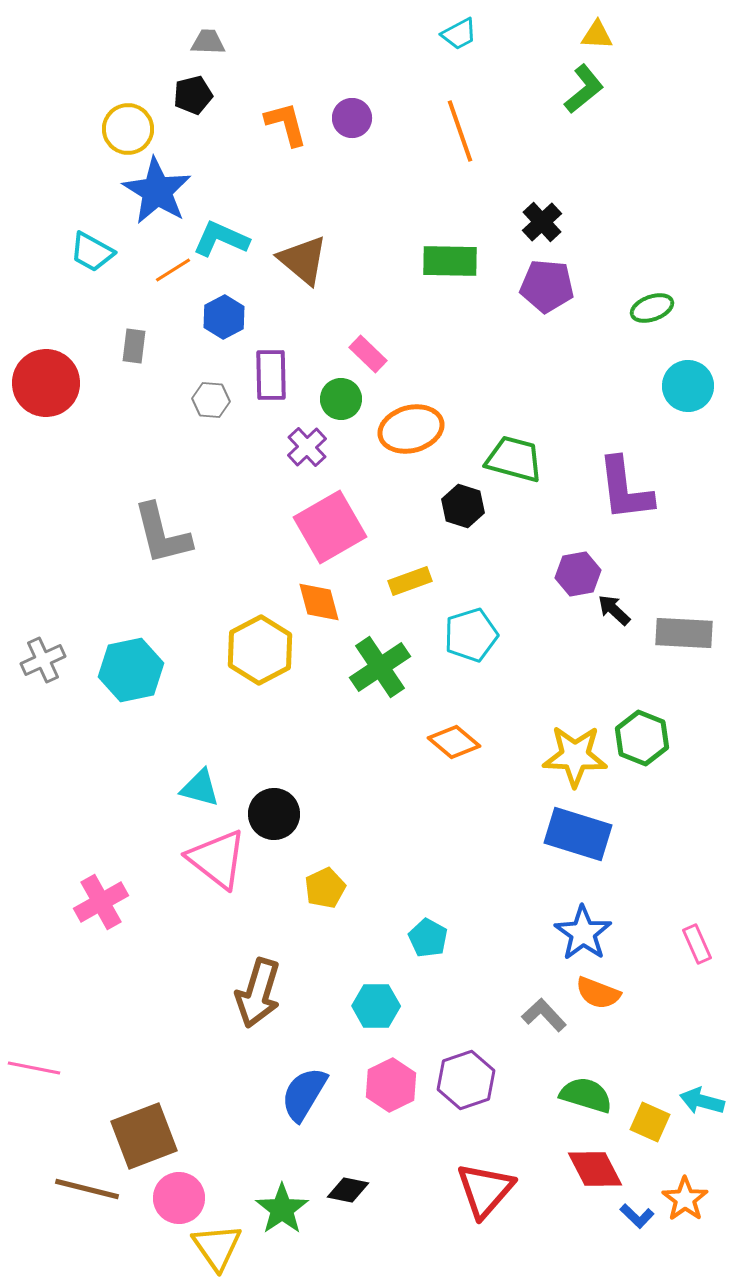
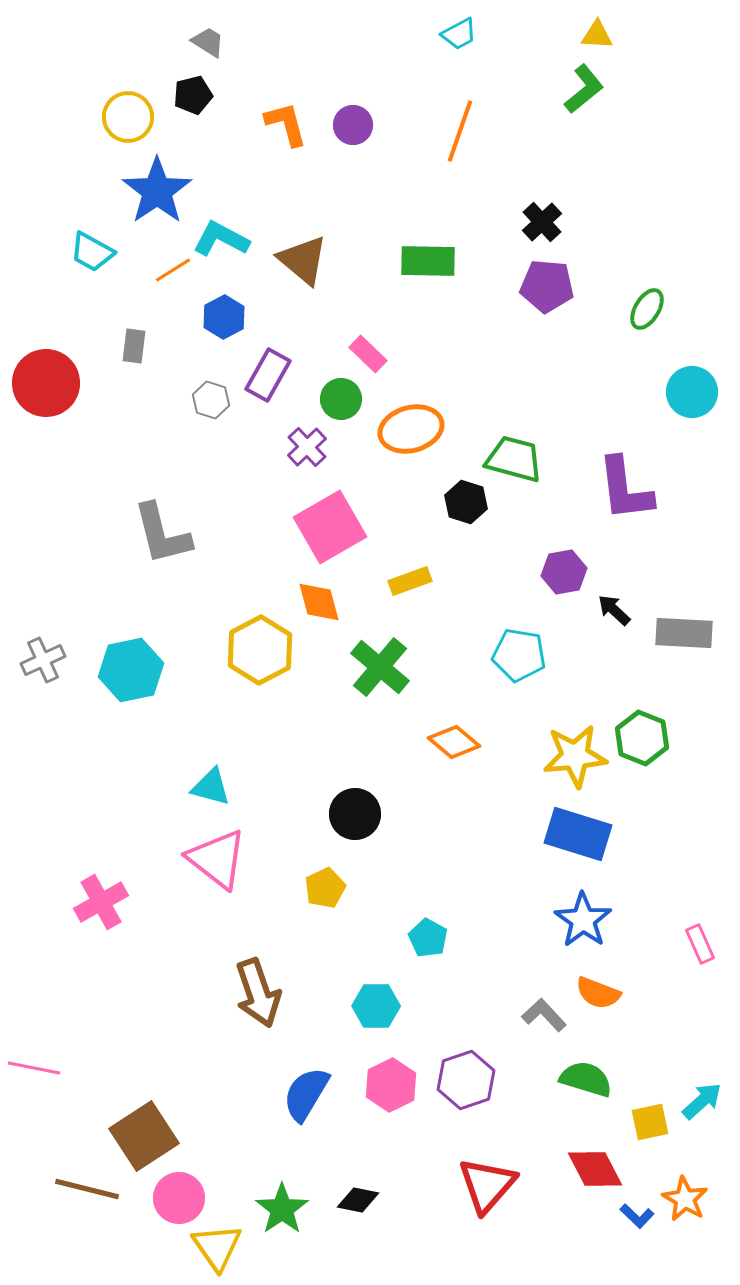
gray trapezoid at (208, 42): rotated 30 degrees clockwise
purple circle at (352, 118): moved 1 px right, 7 px down
yellow circle at (128, 129): moved 12 px up
orange line at (460, 131): rotated 38 degrees clockwise
blue star at (157, 191): rotated 6 degrees clockwise
cyan L-shape at (221, 239): rotated 4 degrees clockwise
green rectangle at (450, 261): moved 22 px left
green ellipse at (652, 308): moved 5 px left, 1 px down; rotated 39 degrees counterclockwise
purple rectangle at (271, 375): moved 3 px left; rotated 30 degrees clockwise
cyan circle at (688, 386): moved 4 px right, 6 px down
gray hexagon at (211, 400): rotated 12 degrees clockwise
black hexagon at (463, 506): moved 3 px right, 4 px up
purple hexagon at (578, 574): moved 14 px left, 2 px up
cyan pentagon at (471, 635): moved 48 px right, 20 px down; rotated 26 degrees clockwise
green cross at (380, 667): rotated 16 degrees counterclockwise
yellow star at (575, 756): rotated 8 degrees counterclockwise
cyan triangle at (200, 788): moved 11 px right, 1 px up
black circle at (274, 814): moved 81 px right
blue star at (583, 933): moved 13 px up
pink rectangle at (697, 944): moved 3 px right
brown arrow at (258, 993): rotated 36 degrees counterclockwise
blue semicircle at (304, 1094): moved 2 px right
green semicircle at (586, 1095): moved 16 px up
cyan arrow at (702, 1101): rotated 123 degrees clockwise
yellow square at (650, 1122): rotated 36 degrees counterclockwise
brown square at (144, 1136): rotated 12 degrees counterclockwise
black diamond at (348, 1190): moved 10 px right, 10 px down
red triangle at (485, 1190): moved 2 px right, 5 px up
orange star at (685, 1199): rotated 6 degrees counterclockwise
